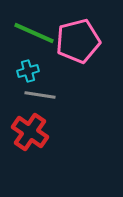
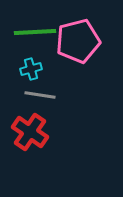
green line: moved 1 px right, 1 px up; rotated 27 degrees counterclockwise
cyan cross: moved 3 px right, 2 px up
